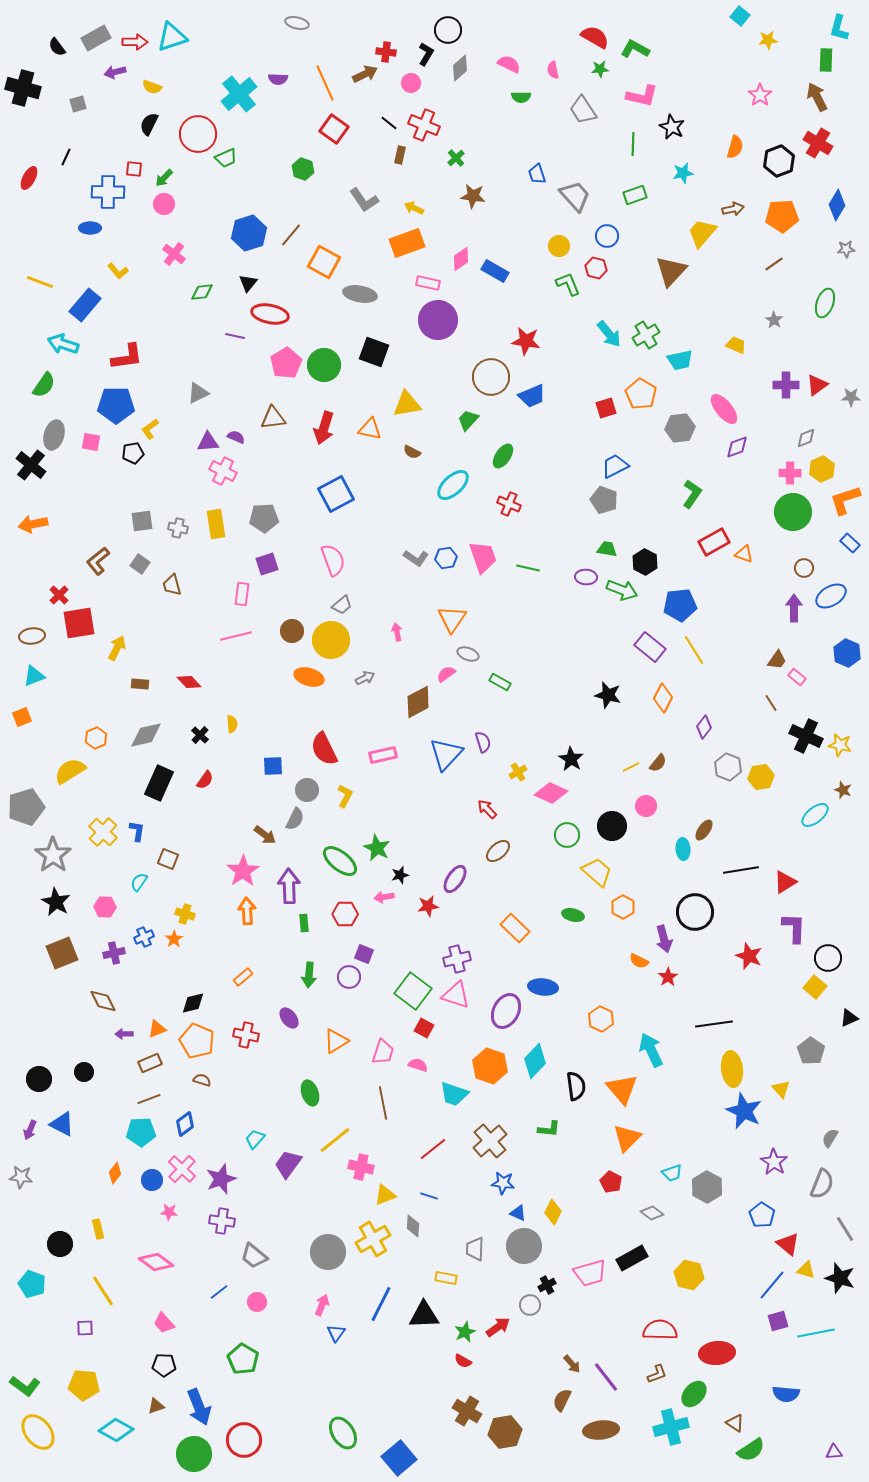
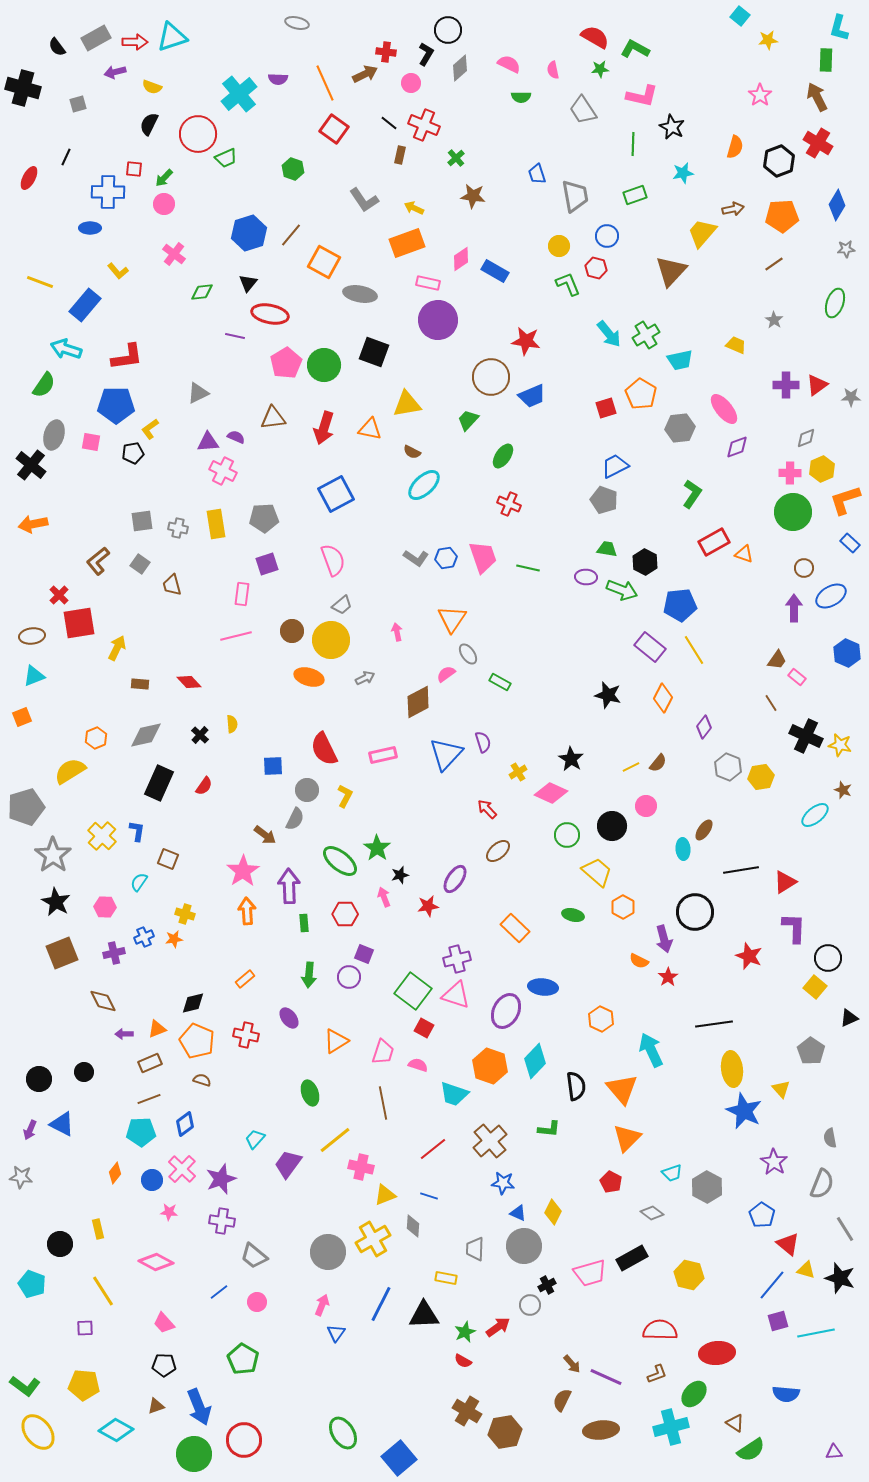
green hexagon at (303, 169): moved 10 px left
gray trapezoid at (575, 196): rotated 32 degrees clockwise
green ellipse at (825, 303): moved 10 px right
cyan arrow at (63, 344): moved 3 px right, 5 px down
cyan ellipse at (453, 485): moved 29 px left
gray ellipse at (468, 654): rotated 35 degrees clockwise
red semicircle at (205, 780): moved 1 px left, 6 px down
yellow cross at (103, 832): moved 1 px left, 4 px down
green star at (377, 848): rotated 8 degrees clockwise
pink arrow at (384, 897): rotated 78 degrees clockwise
orange star at (174, 939): rotated 24 degrees clockwise
orange rectangle at (243, 977): moved 2 px right, 2 px down
gray semicircle at (830, 1138): rotated 42 degrees counterclockwise
pink diamond at (156, 1262): rotated 8 degrees counterclockwise
purple line at (606, 1377): rotated 28 degrees counterclockwise
